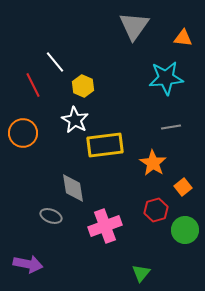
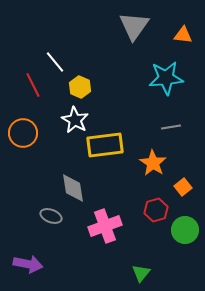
orange triangle: moved 3 px up
yellow hexagon: moved 3 px left, 1 px down
